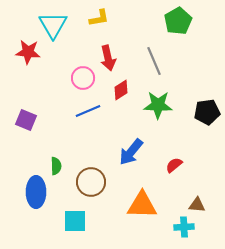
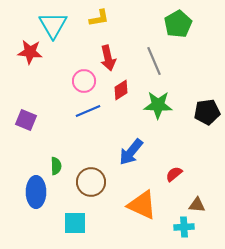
green pentagon: moved 3 px down
red star: moved 2 px right
pink circle: moved 1 px right, 3 px down
red semicircle: moved 9 px down
orange triangle: rotated 24 degrees clockwise
cyan square: moved 2 px down
